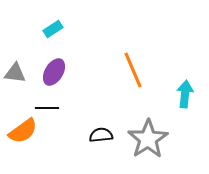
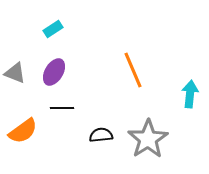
gray triangle: rotated 15 degrees clockwise
cyan arrow: moved 5 px right
black line: moved 15 px right
